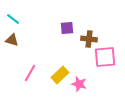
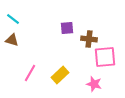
pink star: moved 15 px right
